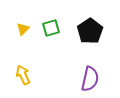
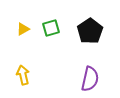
yellow triangle: rotated 16 degrees clockwise
yellow arrow: rotated 12 degrees clockwise
